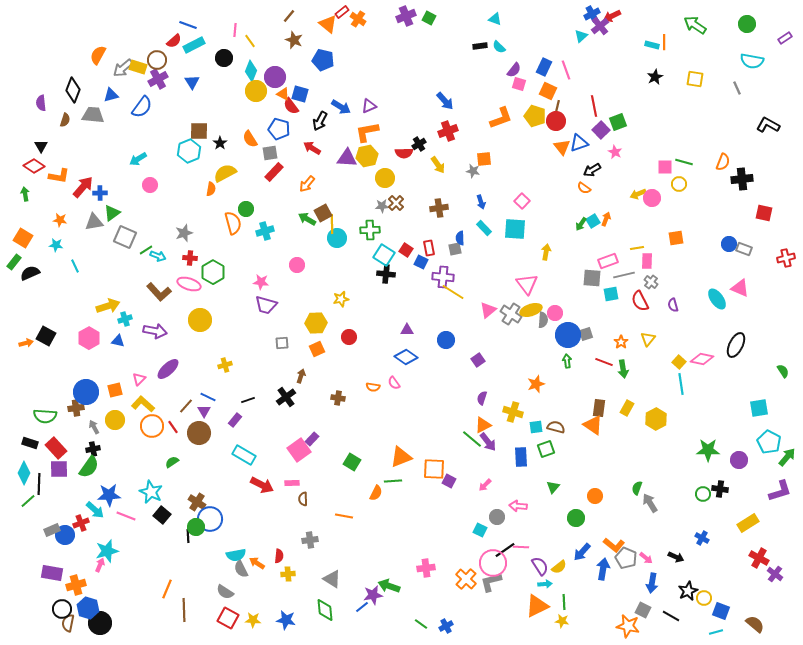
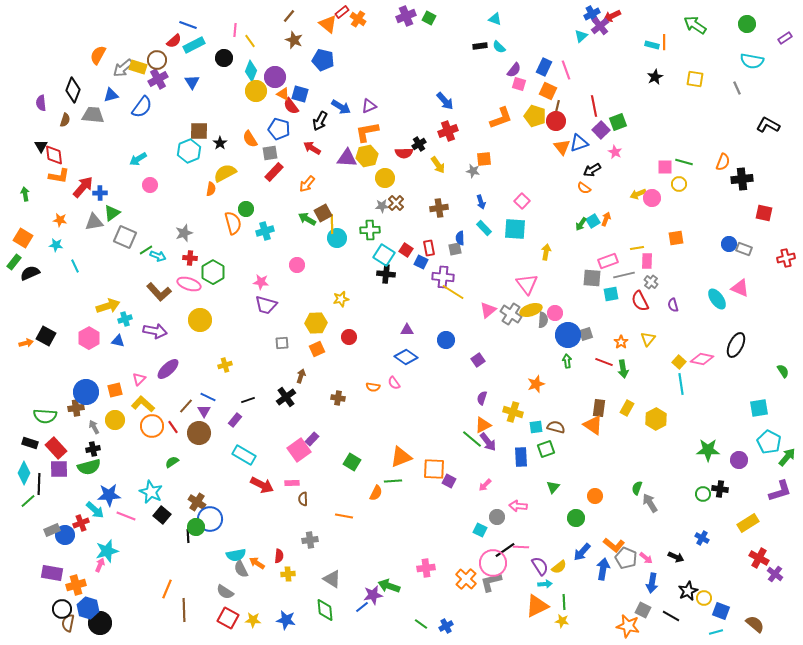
red diamond at (34, 166): moved 20 px right, 11 px up; rotated 50 degrees clockwise
green semicircle at (89, 467): rotated 40 degrees clockwise
